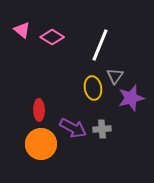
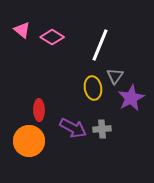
purple star: rotated 12 degrees counterclockwise
orange circle: moved 12 px left, 3 px up
